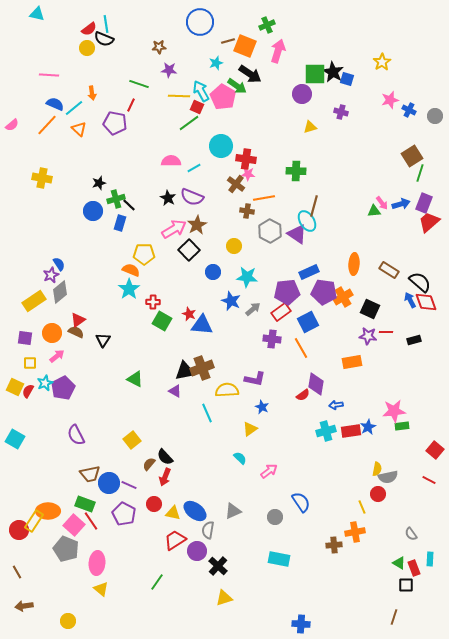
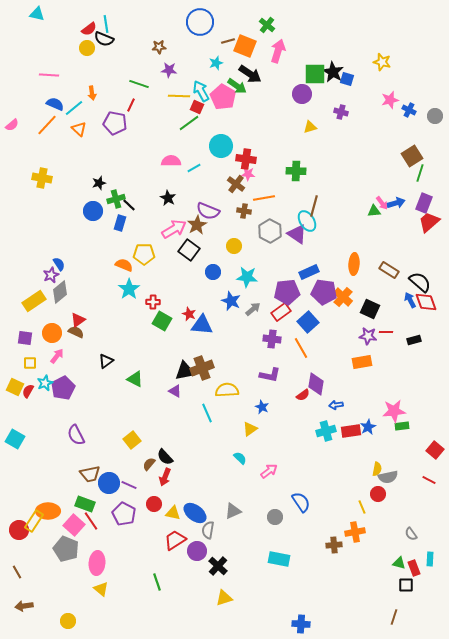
green cross at (267, 25): rotated 28 degrees counterclockwise
yellow star at (382, 62): rotated 24 degrees counterclockwise
purple semicircle at (192, 197): moved 16 px right, 14 px down
blue arrow at (401, 204): moved 5 px left, 1 px up
brown cross at (247, 211): moved 3 px left
black square at (189, 250): rotated 10 degrees counterclockwise
orange semicircle at (131, 270): moved 7 px left, 5 px up
orange cross at (343, 297): rotated 18 degrees counterclockwise
blue square at (308, 322): rotated 15 degrees counterclockwise
black triangle at (103, 340): moved 3 px right, 21 px down; rotated 21 degrees clockwise
pink arrow at (57, 356): rotated 14 degrees counterclockwise
orange rectangle at (352, 362): moved 10 px right
purple L-shape at (255, 379): moved 15 px right, 4 px up
blue ellipse at (195, 511): moved 2 px down
green triangle at (399, 563): rotated 16 degrees counterclockwise
green line at (157, 582): rotated 54 degrees counterclockwise
